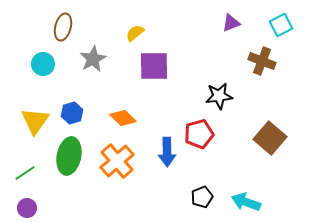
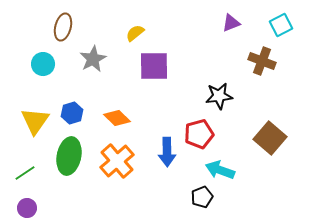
orange diamond: moved 6 px left
cyan arrow: moved 26 px left, 32 px up
